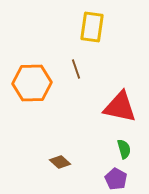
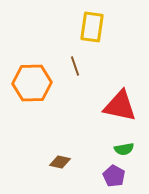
brown line: moved 1 px left, 3 px up
red triangle: moved 1 px up
green semicircle: rotated 96 degrees clockwise
brown diamond: rotated 30 degrees counterclockwise
purple pentagon: moved 2 px left, 3 px up
